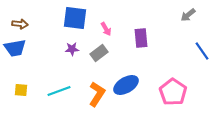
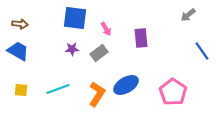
blue trapezoid: moved 3 px right, 3 px down; rotated 140 degrees counterclockwise
cyan line: moved 1 px left, 2 px up
